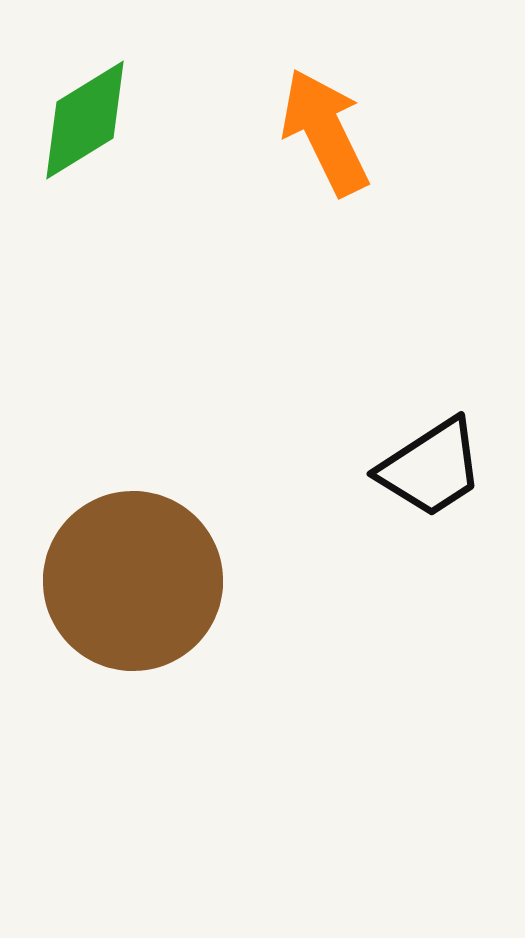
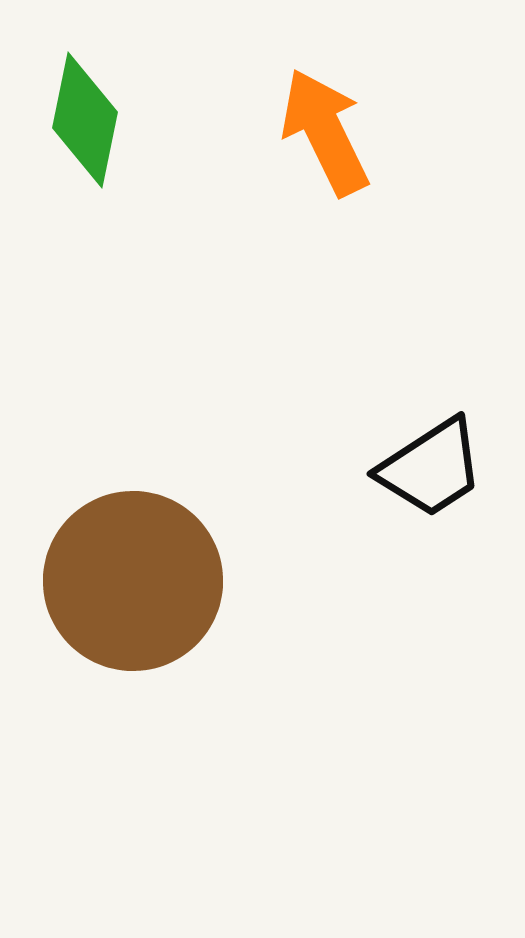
green diamond: rotated 47 degrees counterclockwise
